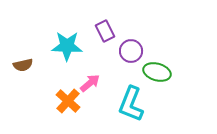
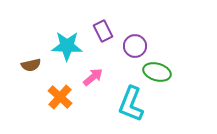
purple rectangle: moved 2 px left
purple circle: moved 4 px right, 5 px up
brown semicircle: moved 8 px right
pink arrow: moved 3 px right, 6 px up
orange cross: moved 8 px left, 4 px up
